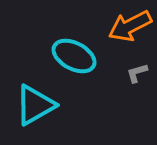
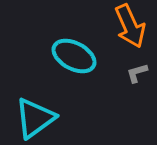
orange arrow: rotated 87 degrees counterclockwise
cyan triangle: moved 13 px down; rotated 6 degrees counterclockwise
